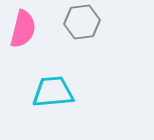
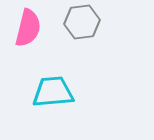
pink semicircle: moved 5 px right, 1 px up
